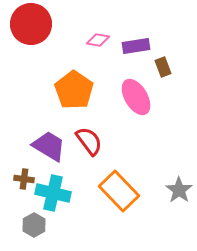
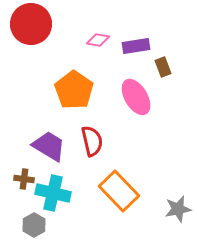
red semicircle: moved 3 px right; rotated 24 degrees clockwise
gray star: moved 1 px left, 19 px down; rotated 24 degrees clockwise
